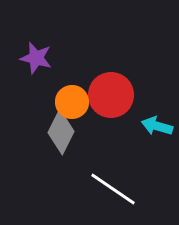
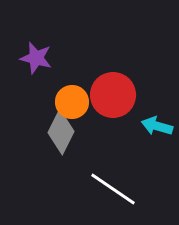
red circle: moved 2 px right
